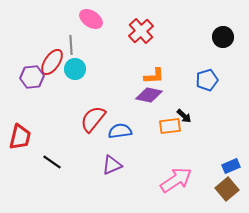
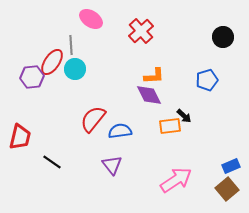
purple diamond: rotated 52 degrees clockwise
purple triangle: rotated 45 degrees counterclockwise
